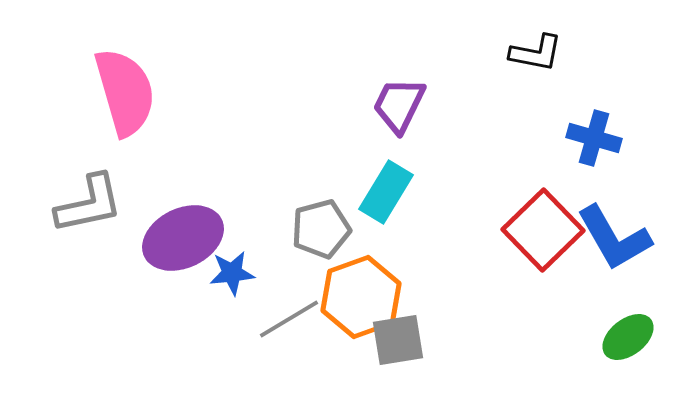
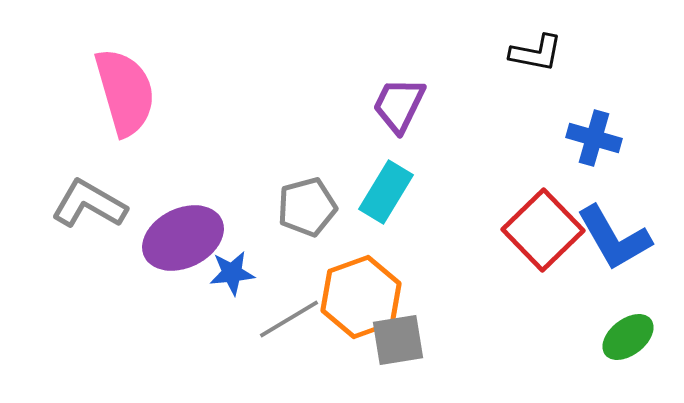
gray L-shape: rotated 138 degrees counterclockwise
gray pentagon: moved 14 px left, 22 px up
